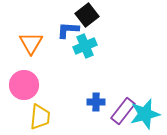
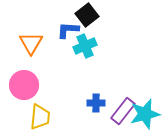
blue cross: moved 1 px down
